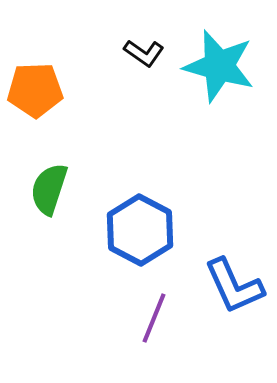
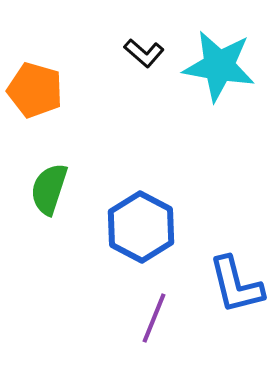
black L-shape: rotated 6 degrees clockwise
cyan star: rotated 6 degrees counterclockwise
orange pentagon: rotated 18 degrees clockwise
blue hexagon: moved 1 px right, 3 px up
blue L-shape: moved 2 px right, 1 px up; rotated 10 degrees clockwise
